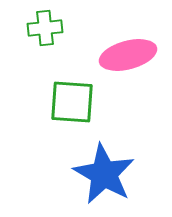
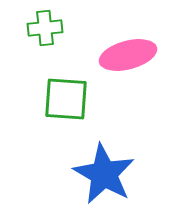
green square: moved 6 px left, 3 px up
